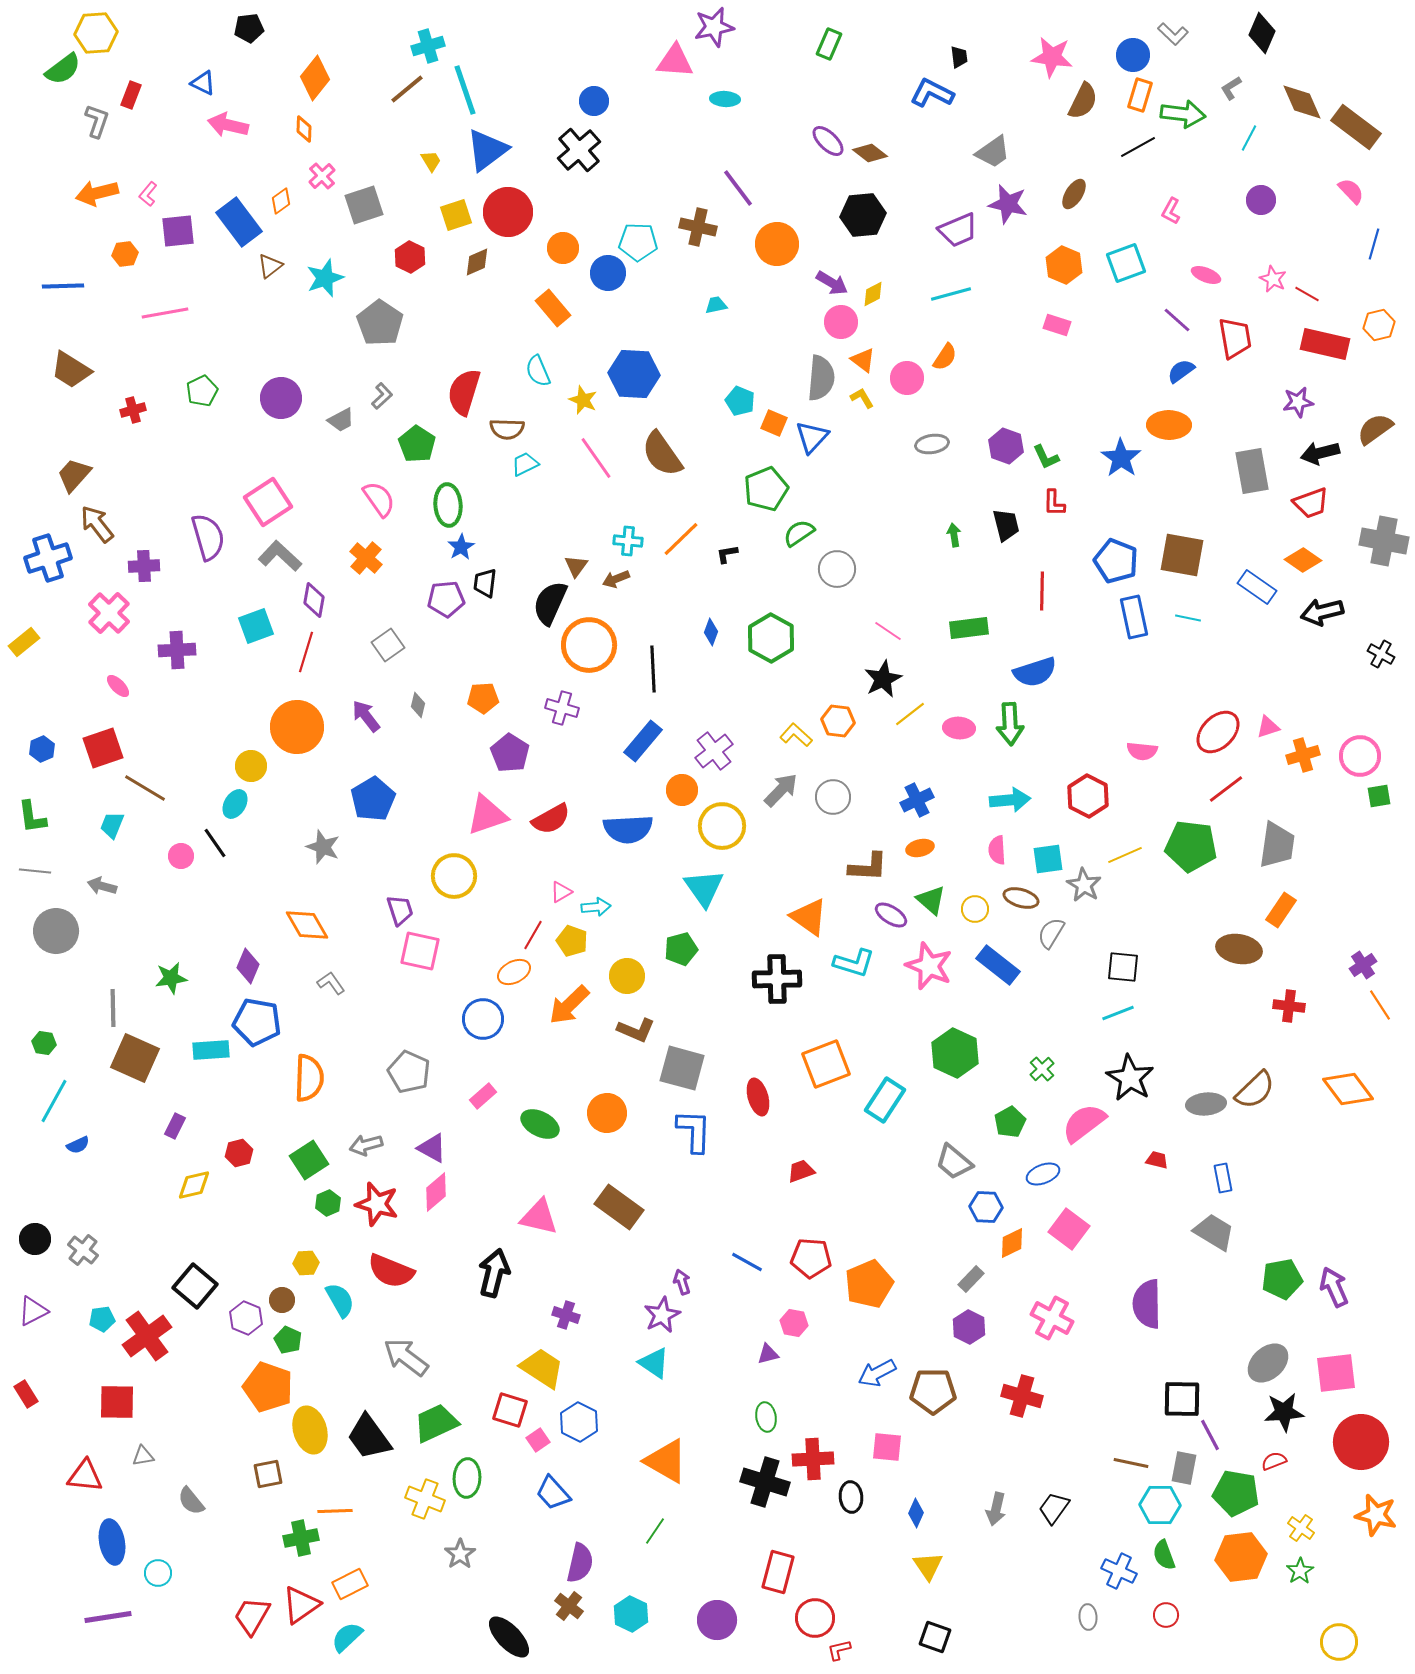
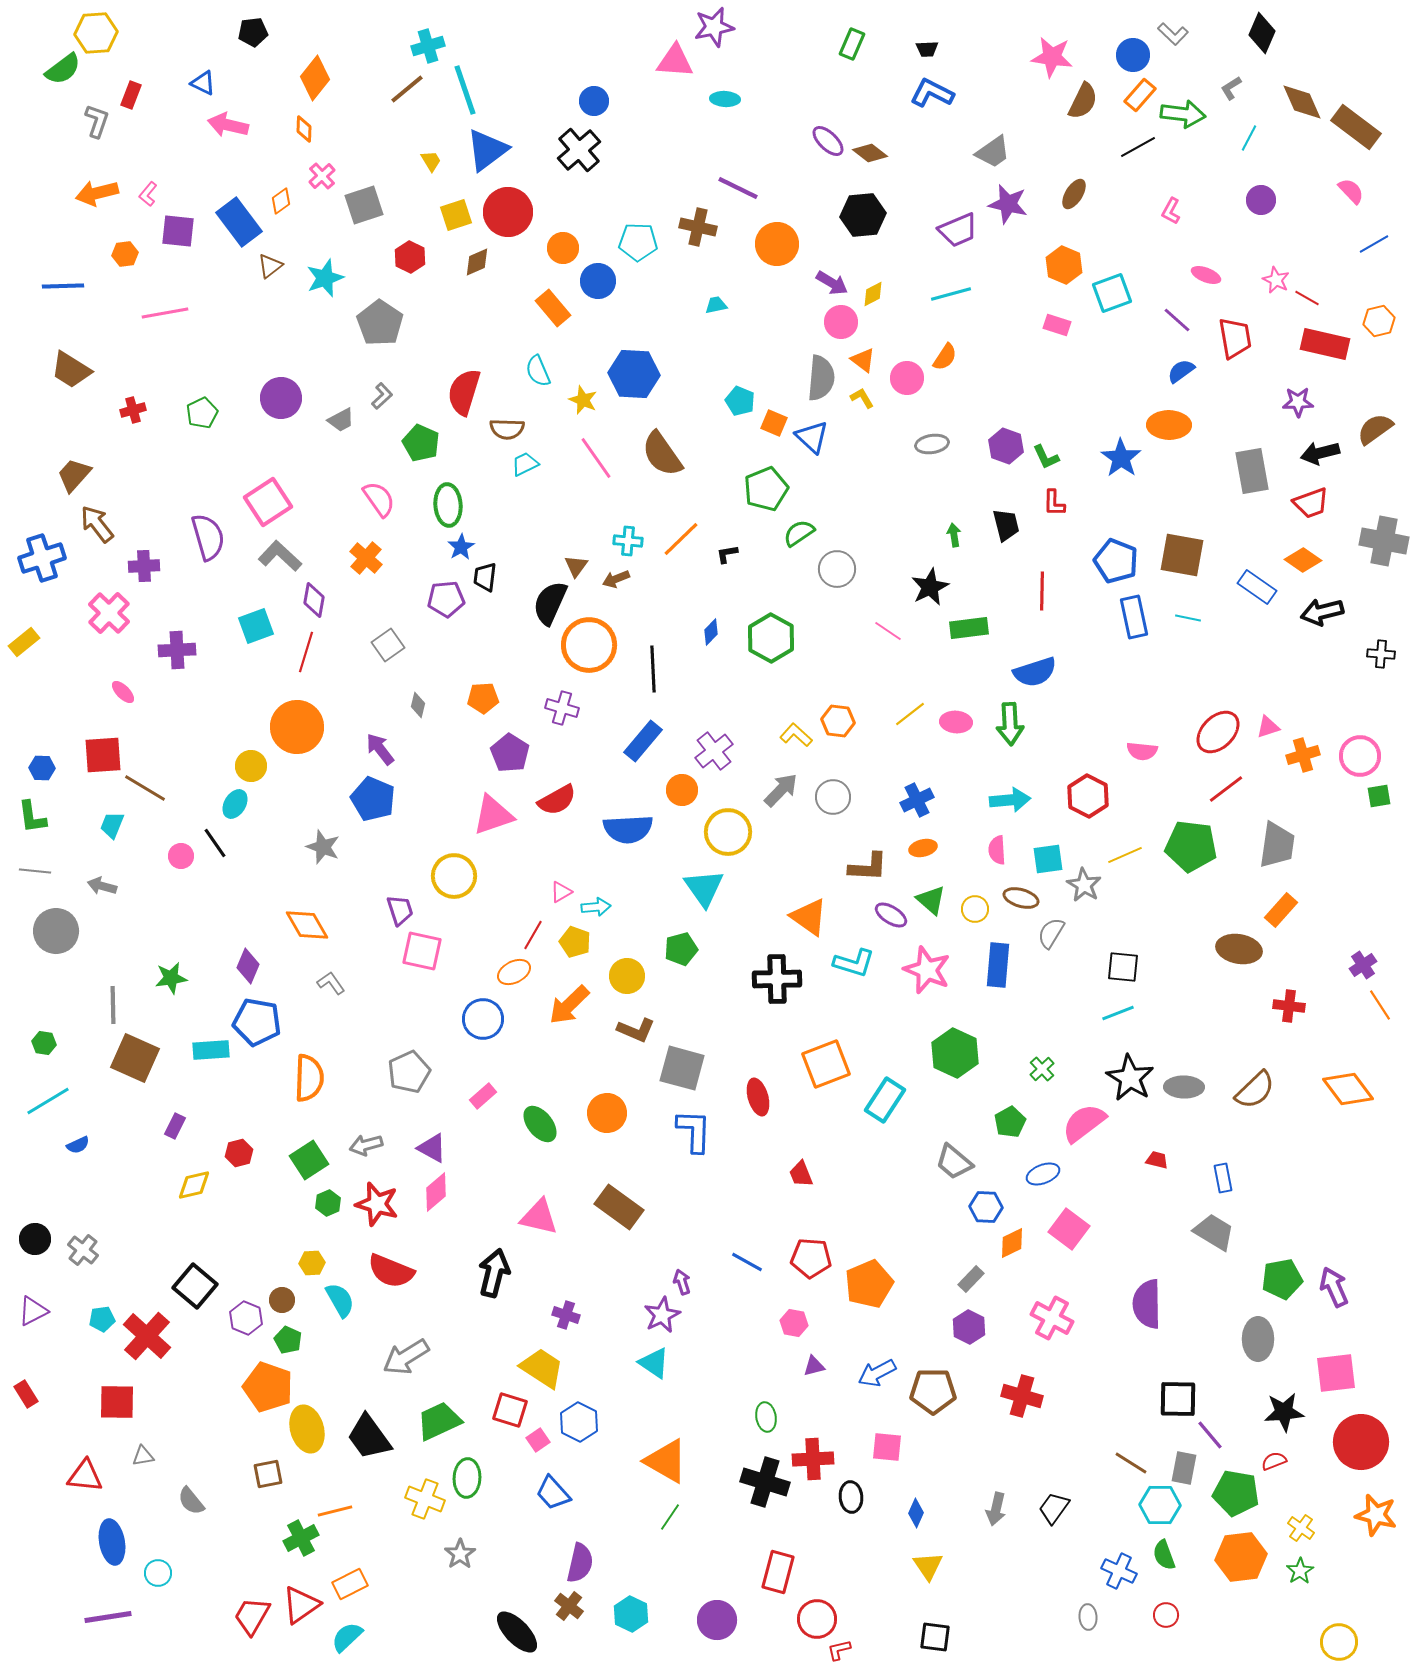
black pentagon at (249, 28): moved 4 px right, 4 px down
green rectangle at (829, 44): moved 23 px right
black trapezoid at (959, 57): moved 32 px left, 8 px up; rotated 95 degrees clockwise
orange rectangle at (1140, 95): rotated 24 degrees clockwise
purple line at (738, 188): rotated 27 degrees counterclockwise
purple square at (178, 231): rotated 12 degrees clockwise
blue line at (1374, 244): rotated 44 degrees clockwise
cyan square at (1126, 263): moved 14 px left, 30 px down
blue circle at (608, 273): moved 10 px left, 8 px down
pink star at (1273, 279): moved 3 px right, 1 px down
red line at (1307, 294): moved 4 px down
orange hexagon at (1379, 325): moved 4 px up
green pentagon at (202, 391): moved 22 px down
purple star at (1298, 402): rotated 8 degrees clockwise
blue triangle at (812, 437): rotated 30 degrees counterclockwise
green pentagon at (417, 444): moved 4 px right, 1 px up; rotated 9 degrees counterclockwise
blue cross at (48, 558): moved 6 px left
black trapezoid at (485, 583): moved 6 px up
blue diamond at (711, 632): rotated 24 degrees clockwise
black cross at (1381, 654): rotated 24 degrees counterclockwise
black star at (883, 679): moved 47 px right, 92 px up
pink ellipse at (118, 686): moved 5 px right, 6 px down
purple arrow at (366, 716): moved 14 px right, 33 px down
pink ellipse at (959, 728): moved 3 px left, 6 px up
red square at (103, 748): moved 7 px down; rotated 15 degrees clockwise
blue hexagon at (42, 749): moved 19 px down; rotated 25 degrees clockwise
blue pentagon at (373, 799): rotated 18 degrees counterclockwise
pink triangle at (487, 815): moved 6 px right
red semicircle at (551, 819): moved 6 px right, 19 px up
yellow circle at (722, 826): moved 6 px right, 6 px down
orange ellipse at (920, 848): moved 3 px right
orange rectangle at (1281, 910): rotated 8 degrees clockwise
yellow pentagon at (572, 941): moved 3 px right, 1 px down
pink square at (420, 951): moved 2 px right
blue rectangle at (998, 965): rotated 57 degrees clockwise
pink star at (929, 966): moved 2 px left, 4 px down
gray line at (113, 1008): moved 3 px up
gray pentagon at (409, 1072): rotated 24 degrees clockwise
cyan line at (54, 1101): moved 6 px left; rotated 30 degrees clockwise
gray ellipse at (1206, 1104): moved 22 px left, 17 px up; rotated 6 degrees clockwise
green ellipse at (540, 1124): rotated 24 degrees clockwise
red trapezoid at (801, 1171): moved 3 px down; rotated 92 degrees counterclockwise
yellow hexagon at (306, 1263): moved 6 px right
red cross at (147, 1336): rotated 12 degrees counterclockwise
purple triangle at (768, 1354): moved 46 px right, 12 px down
gray arrow at (406, 1357): rotated 69 degrees counterclockwise
gray ellipse at (1268, 1363): moved 10 px left, 24 px up; rotated 48 degrees counterclockwise
black square at (1182, 1399): moved 4 px left
green trapezoid at (436, 1423): moved 3 px right, 2 px up
yellow ellipse at (310, 1430): moved 3 px left, 1 px up
purple line at (1210, 1435): rotated 12 degrees counterclockwise
brown line at (1131, 1463): rotated 20 degrees clockwise
orange line at (335, 1511): rotated 12 degrees counterclockwise
green line at (655, 1531): moved 15 px right, 14 px up
green cross at (301, 1538): rotated 16 degrees counterclockwise
red circle at (815, 1618): moved 2 px right, 1 px down
black ellipse at (509, 1637): moved 8 px right, 5 px up
black square at (935, 1637): rotated 12 degrees counterclockwise
